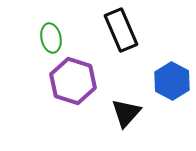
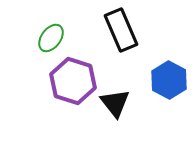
green ellipse: rotated 48 degrees clockwise
blue hexagon: moved 3 px left, 1 px up
black triangle: moved 11 px left, 10 px up; rotated 20 degrees counterclockwise
